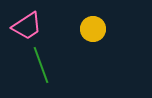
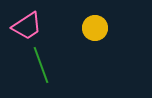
yellow circle: moved 2 px right, 1 px up
